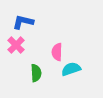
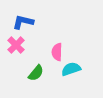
green semicircle: rotated 42 degrees clockwise
